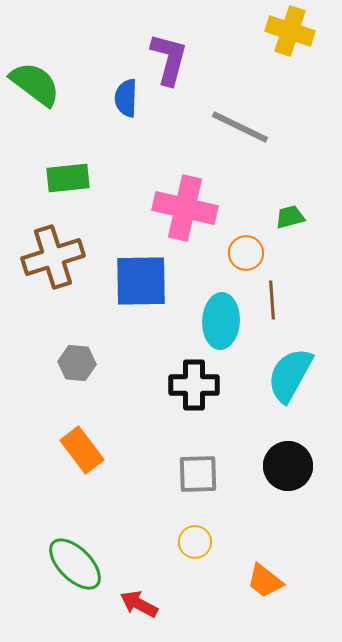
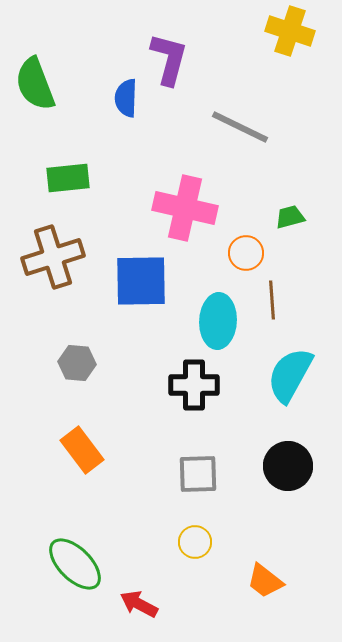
green semicircle: rotated 148 degrees counterclockwise
cyan ellipse: moved 3 px left
